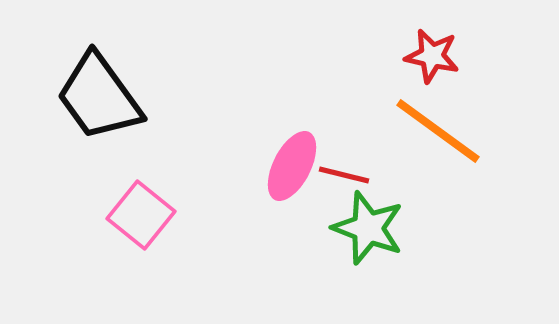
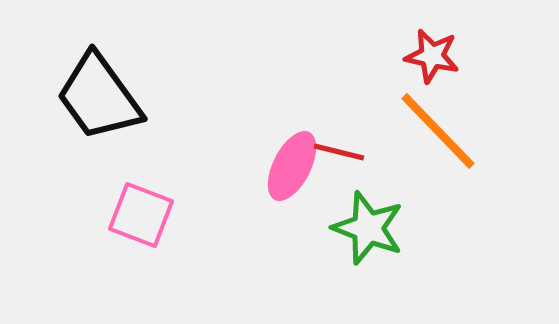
orange line: rotated 10 degrees clockwise
red line: moved 5 px left, 23 px up
pink square: rotated 18 degrees counterclockwise
